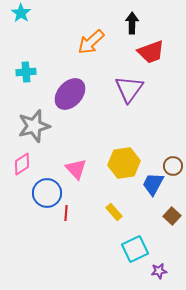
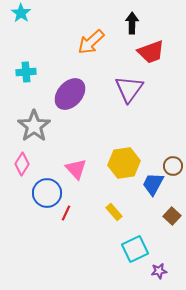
gray star: rotated 20 degrees counterclockwise
pink diamond: rotated 25 degrees counterclockwise
red line: rotated 21 degrees clockwise
